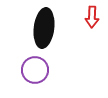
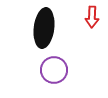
purple circle: moved 19 px right
